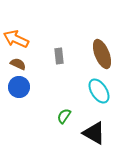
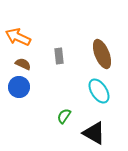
orange arrow: moved 2 px right, 2 px up
brown semicircle: moved 5 px right
